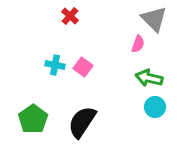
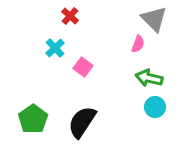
cyan cross: moved 17 px up; rotated 36 degrees clockwise
